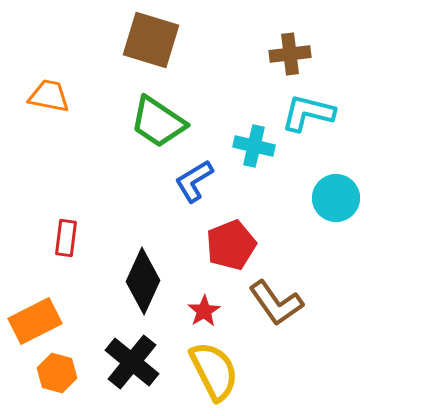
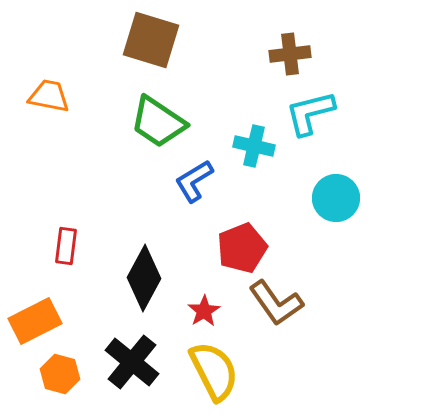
cyan L-shape: moved 2 px right; rotated 28 degrees counterclockwise
red rectangle: moved 8 px down
red pentagon: moved 11 px right, 3 px down
black diamond: moved 1 px right, 3 px up; rotated 4 degrees clockwise
orange hexagon: moved 3 px right, 1 px down
